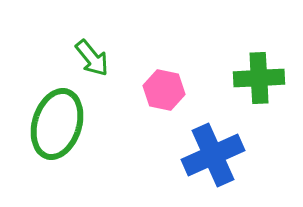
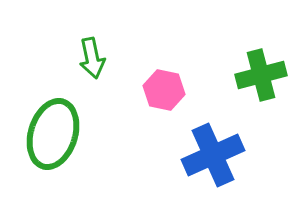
green arrow: rotated 27 degrees clockwise
green cross: moved 2 px right, 3 px up; rotated 12 degrees counterclockwise
green ellipse: moved 4 px left, 10 px down
